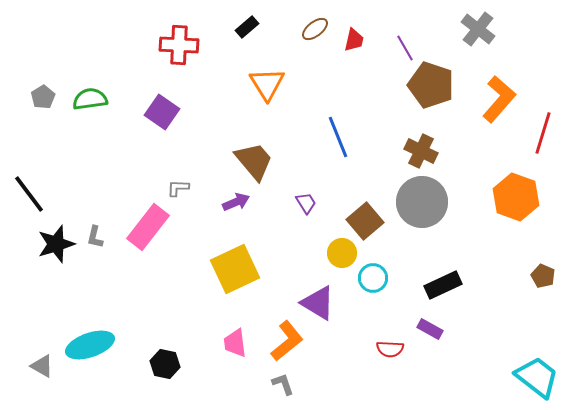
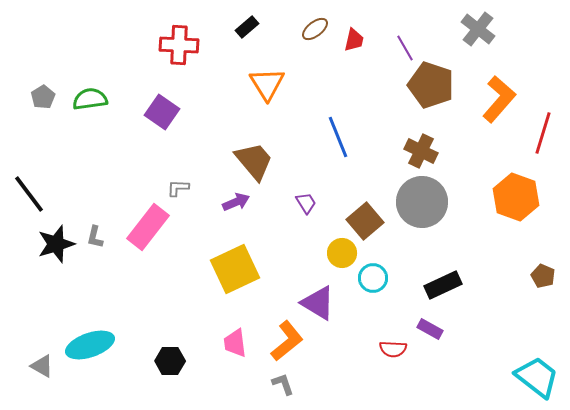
red semicircle at (390, 349): moved 3 px right
black hexagon at (165, 364): moved 5 px right, 3 px up; rotated 12 degrees counterclockwise
